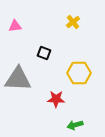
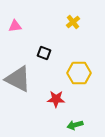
gray triangle: rotated 24 degrees clockwise
